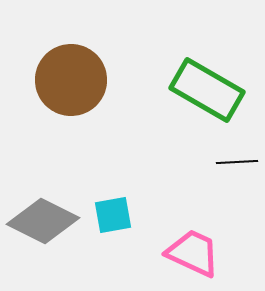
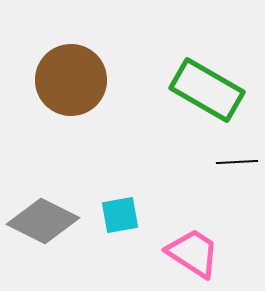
cyan square: moved 7 px right
pink trapezoid: rotated 8 degrees clockwise
